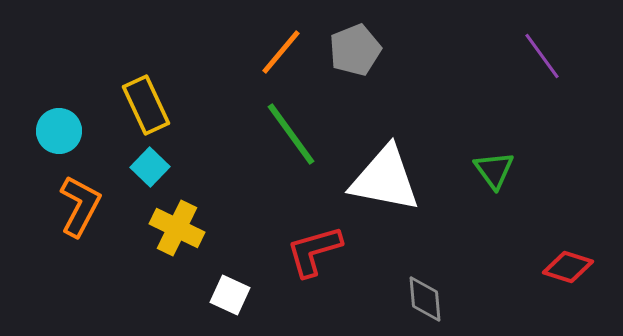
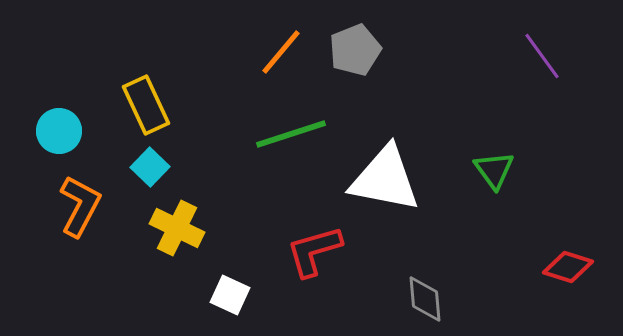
green line: rotated 72 degrees counterclockwise
